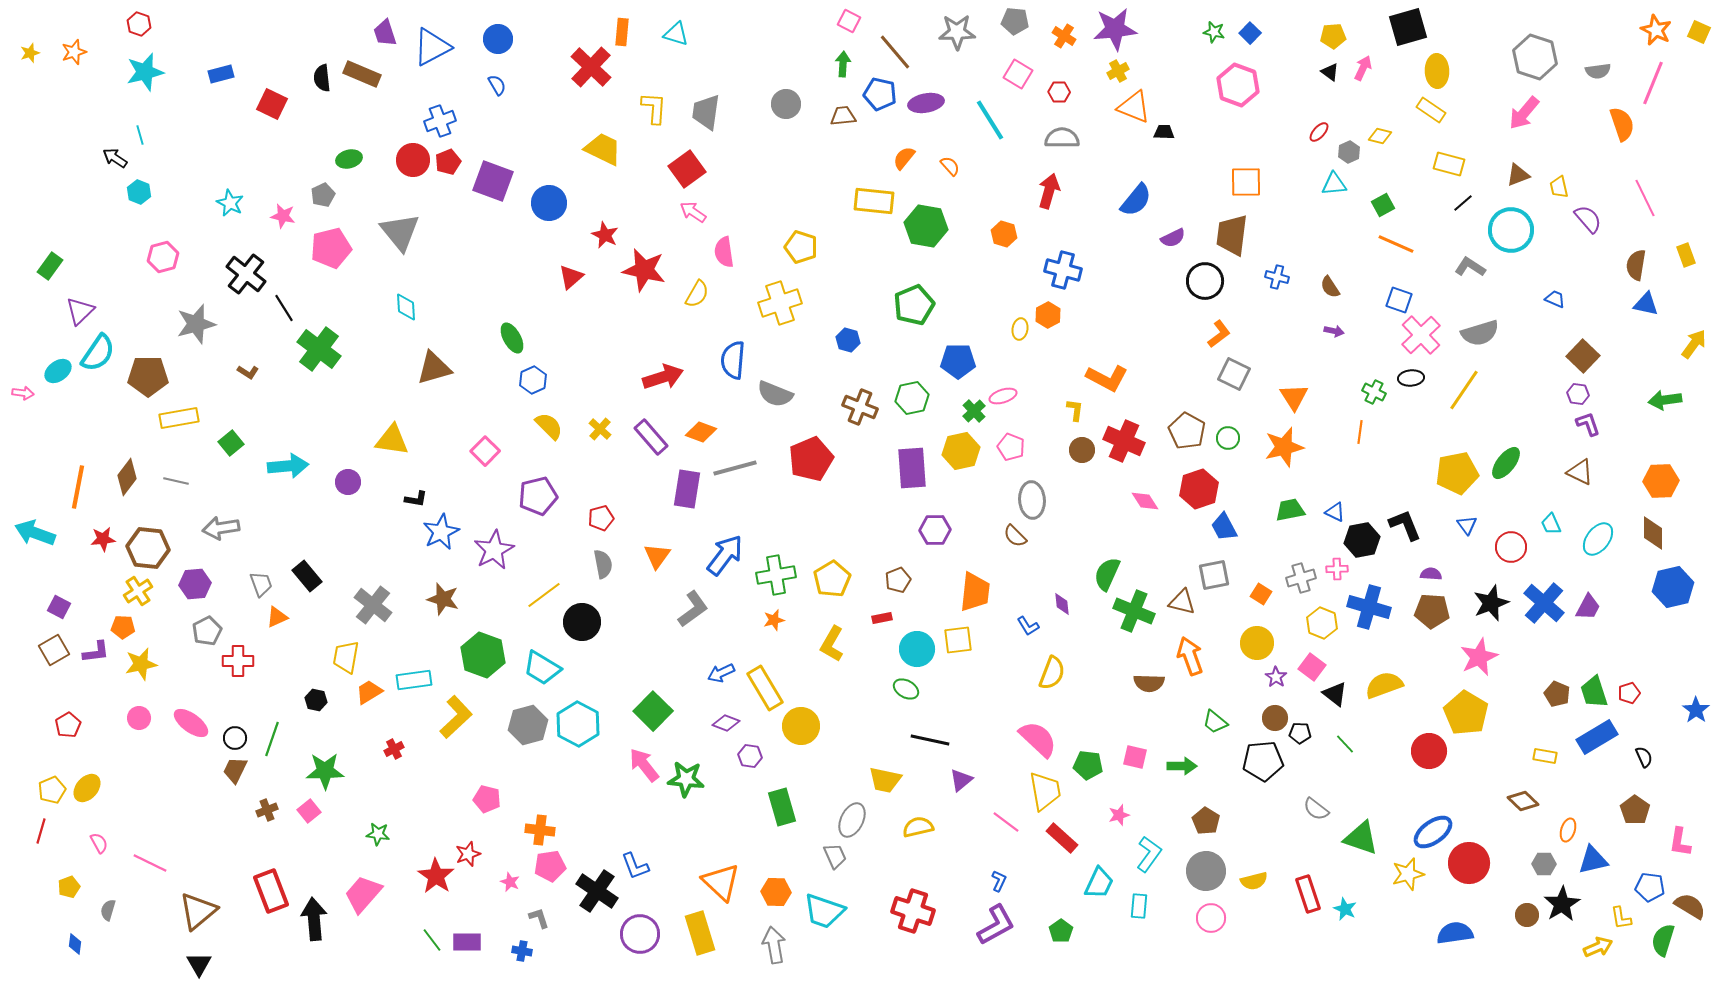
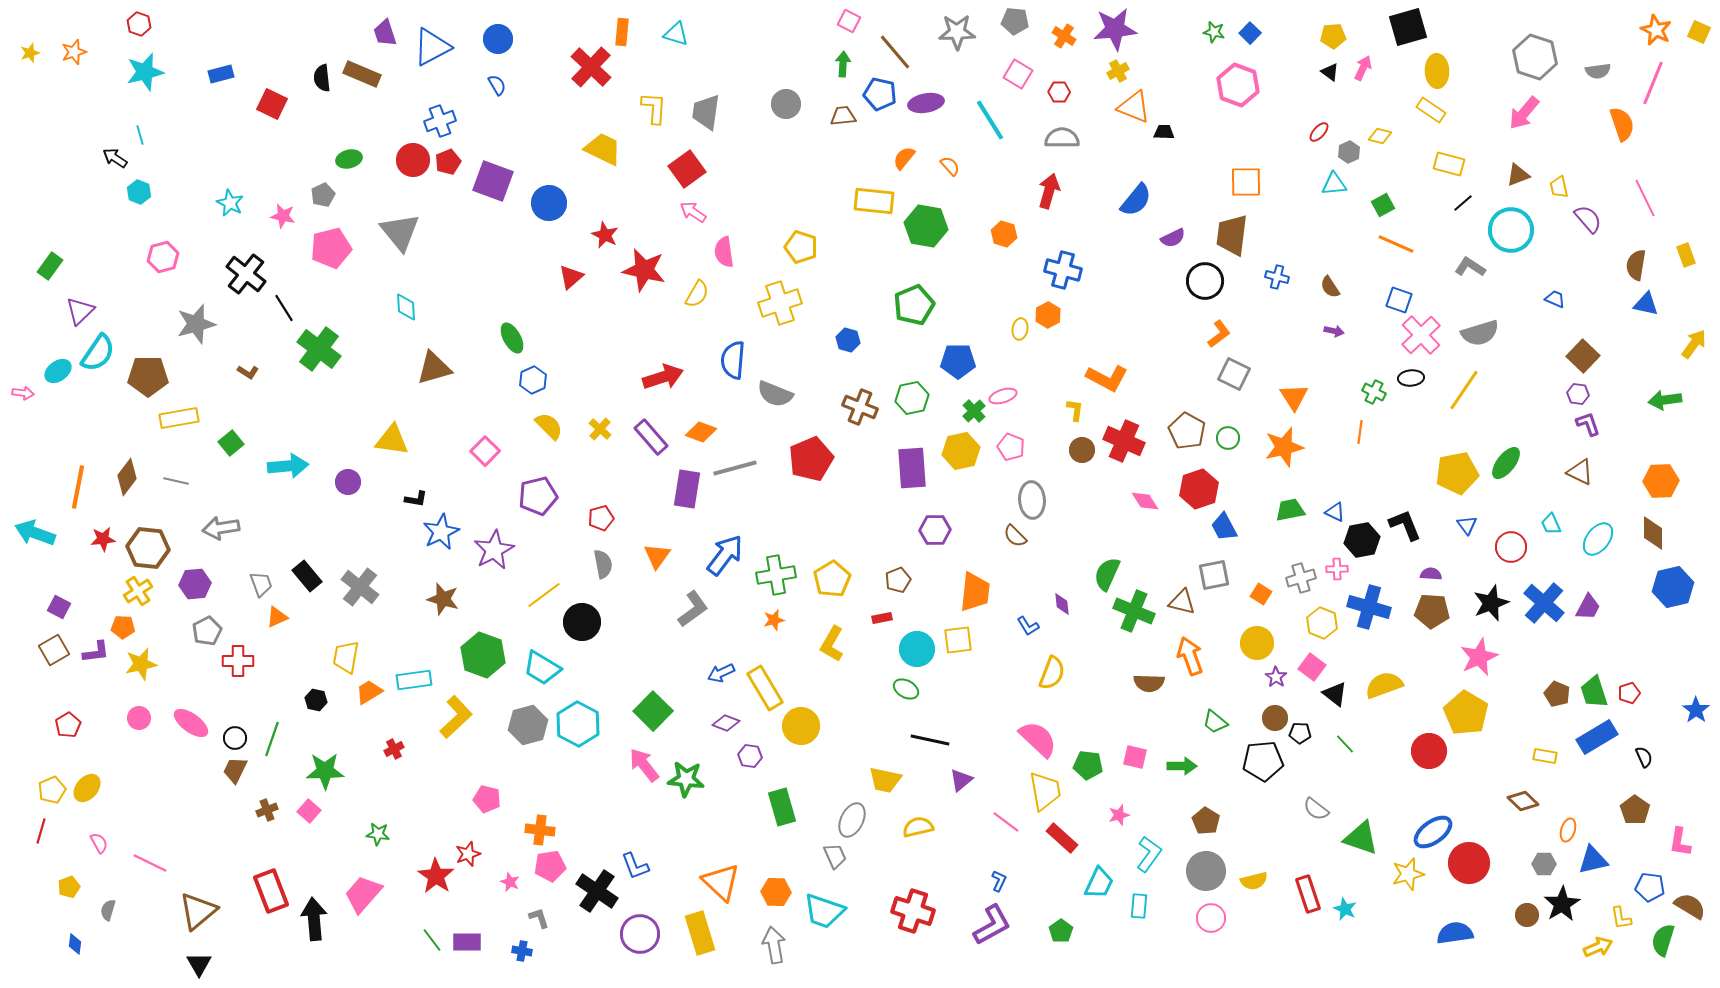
gray cross at (373, 605): moved 13 px left, 18 px up
pink square at (309, 811): rotated 10 degrees counterclockwise
purple L-shape at (996, 925): moved 4 px left
